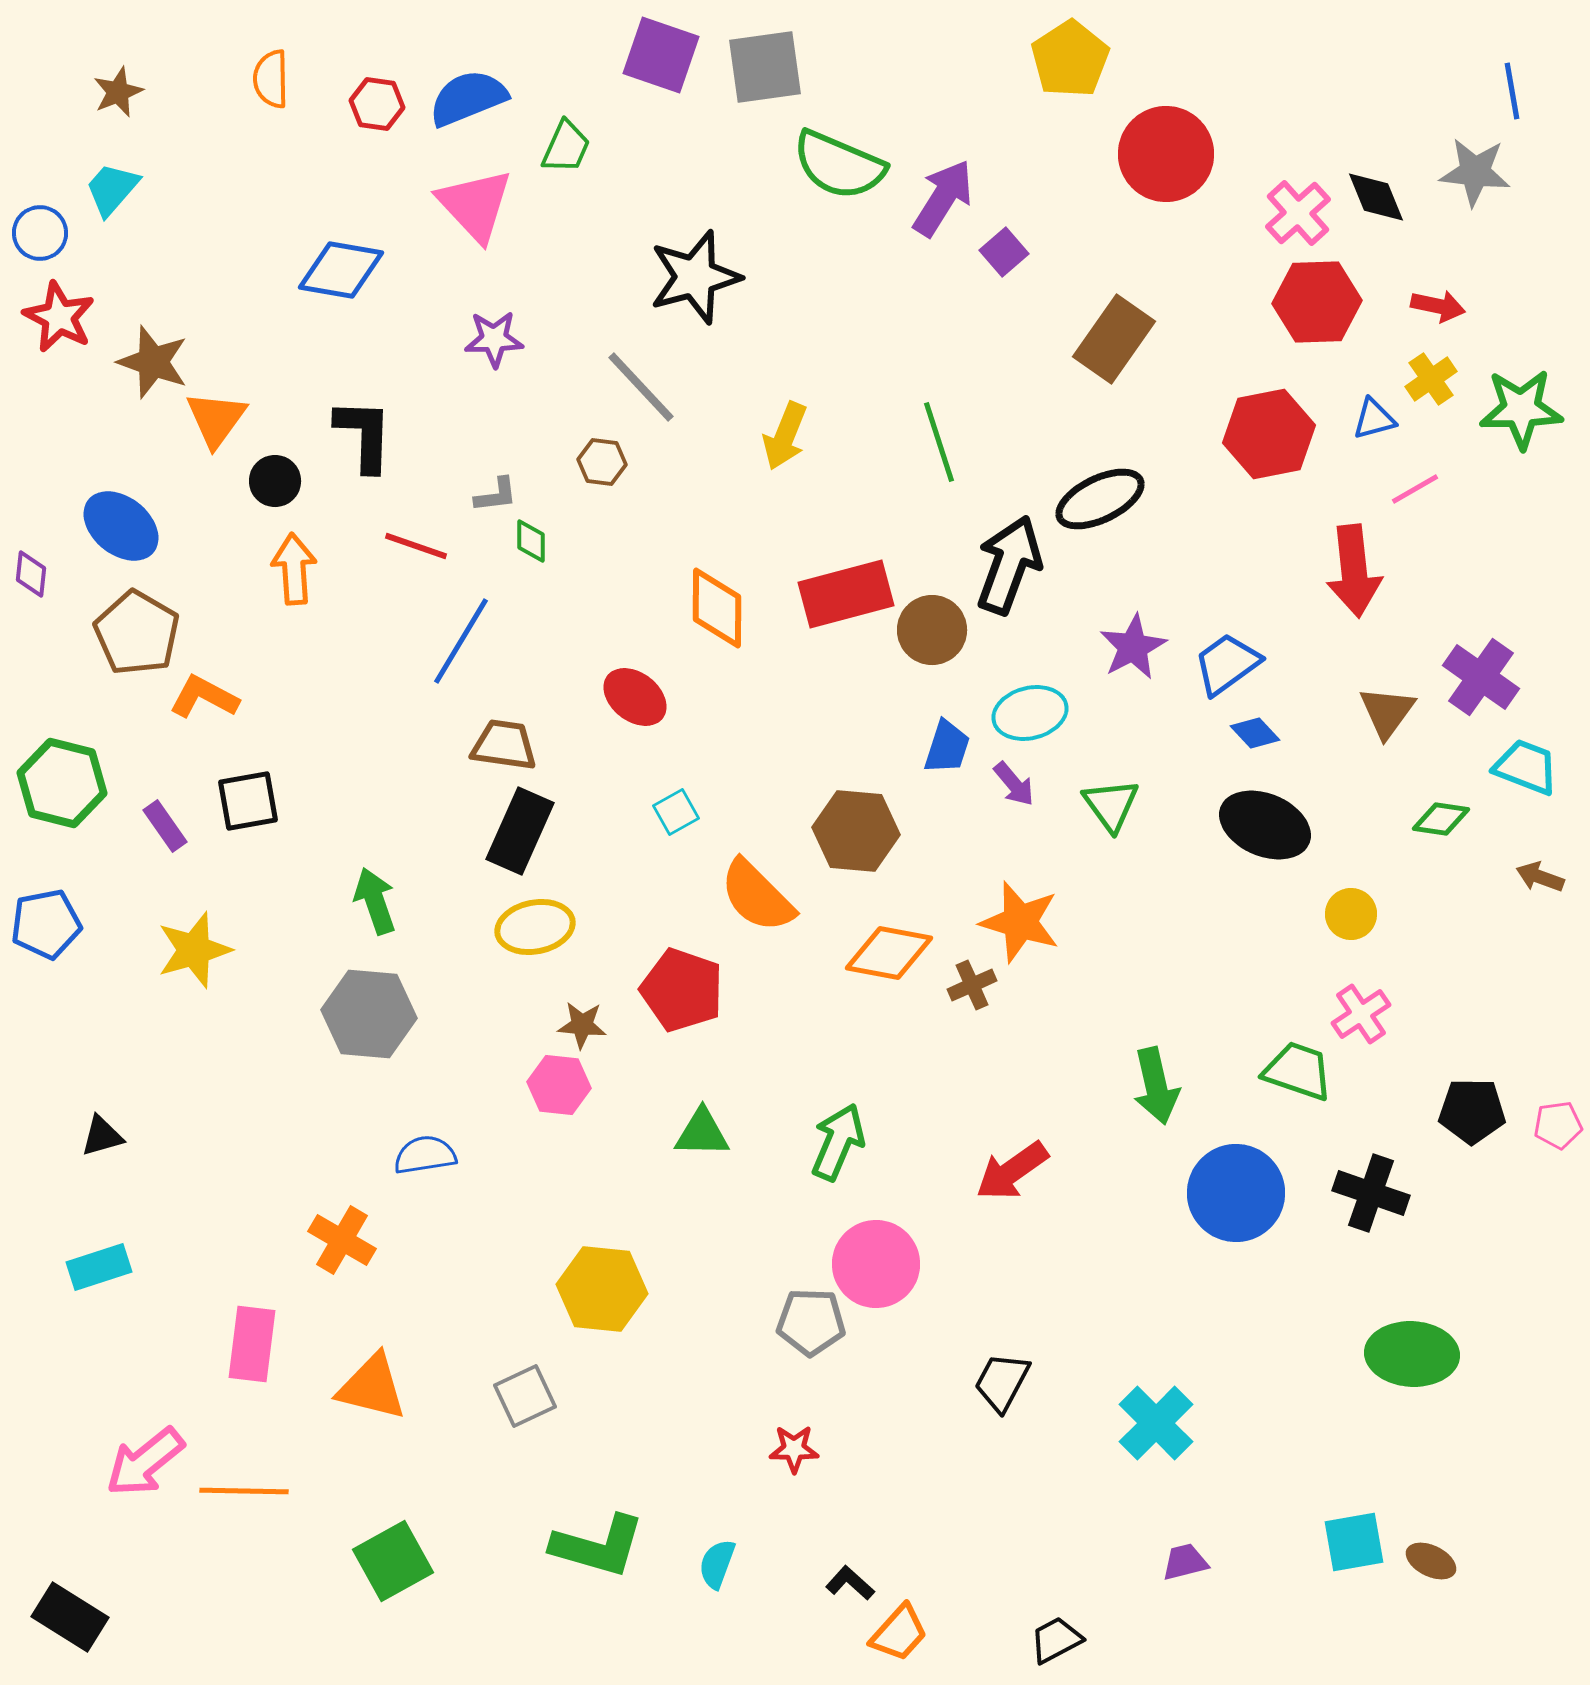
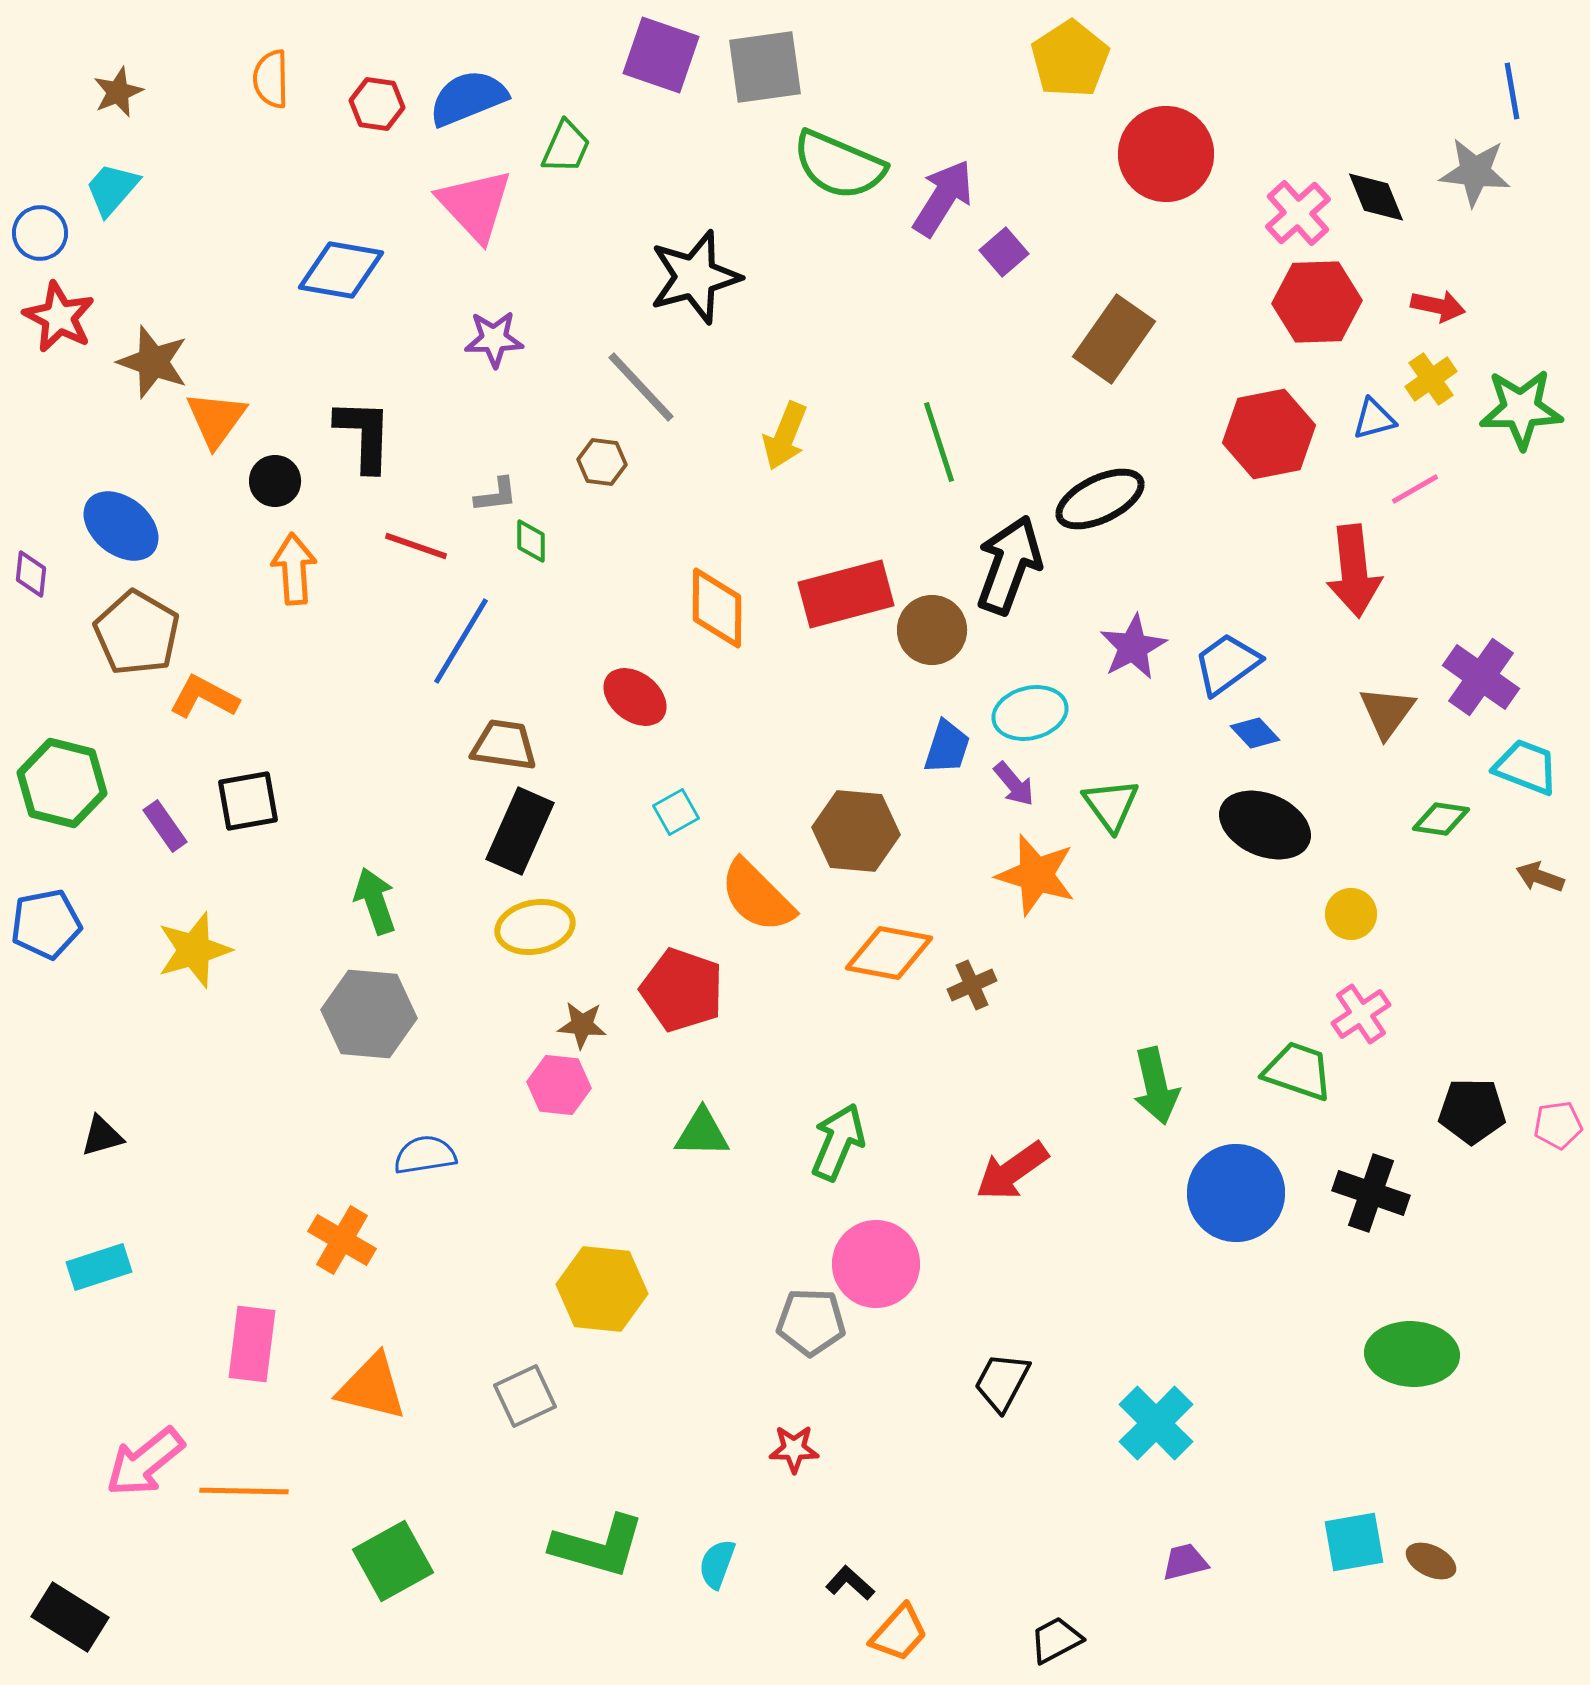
orange star at (1020, 922): moved 16 px right, 47 px up
